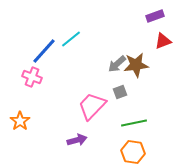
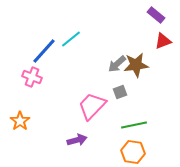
purple rectangle: moved 1 px right, 1 px up; rotated 60 degrees clockwise
green line: moved 2 px down
